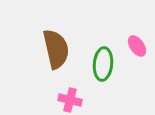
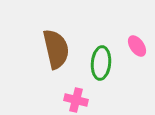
green ellipse: moved 2 px left, 1 px up
pink cross: moved 6 px right
